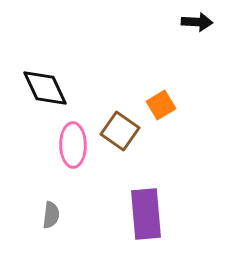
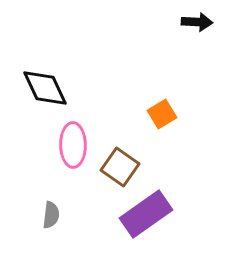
orange square: moved 1 px right, 9 px down
brown square: moved 36 px down
purple rectangle: rotated 60 degrees clockwise
